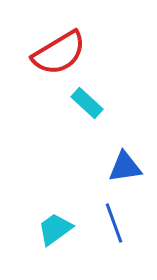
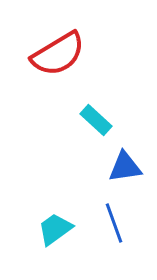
red semicircle: moved 1 px left, 1 px down
cyan rectangle: moved 9 px right, 17 px down
